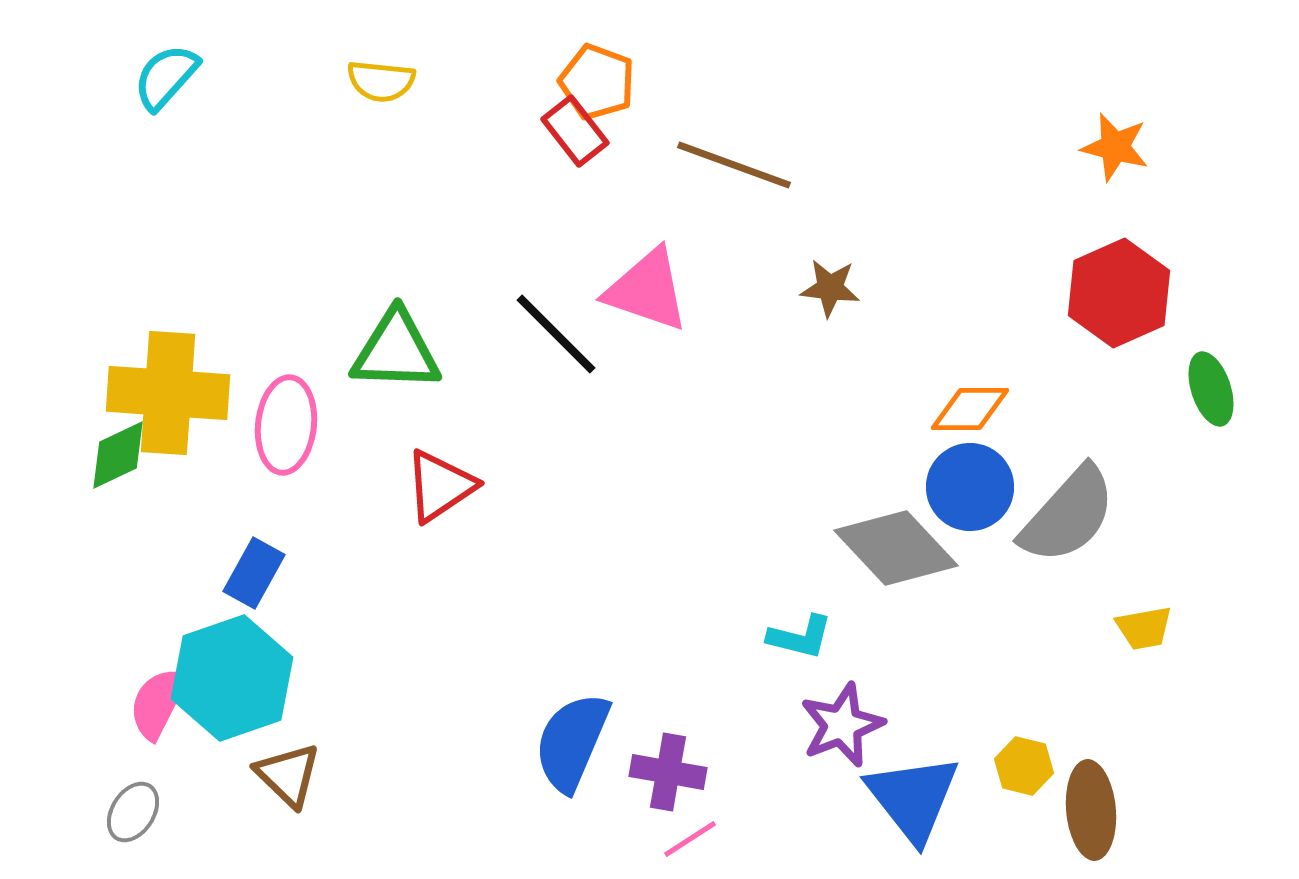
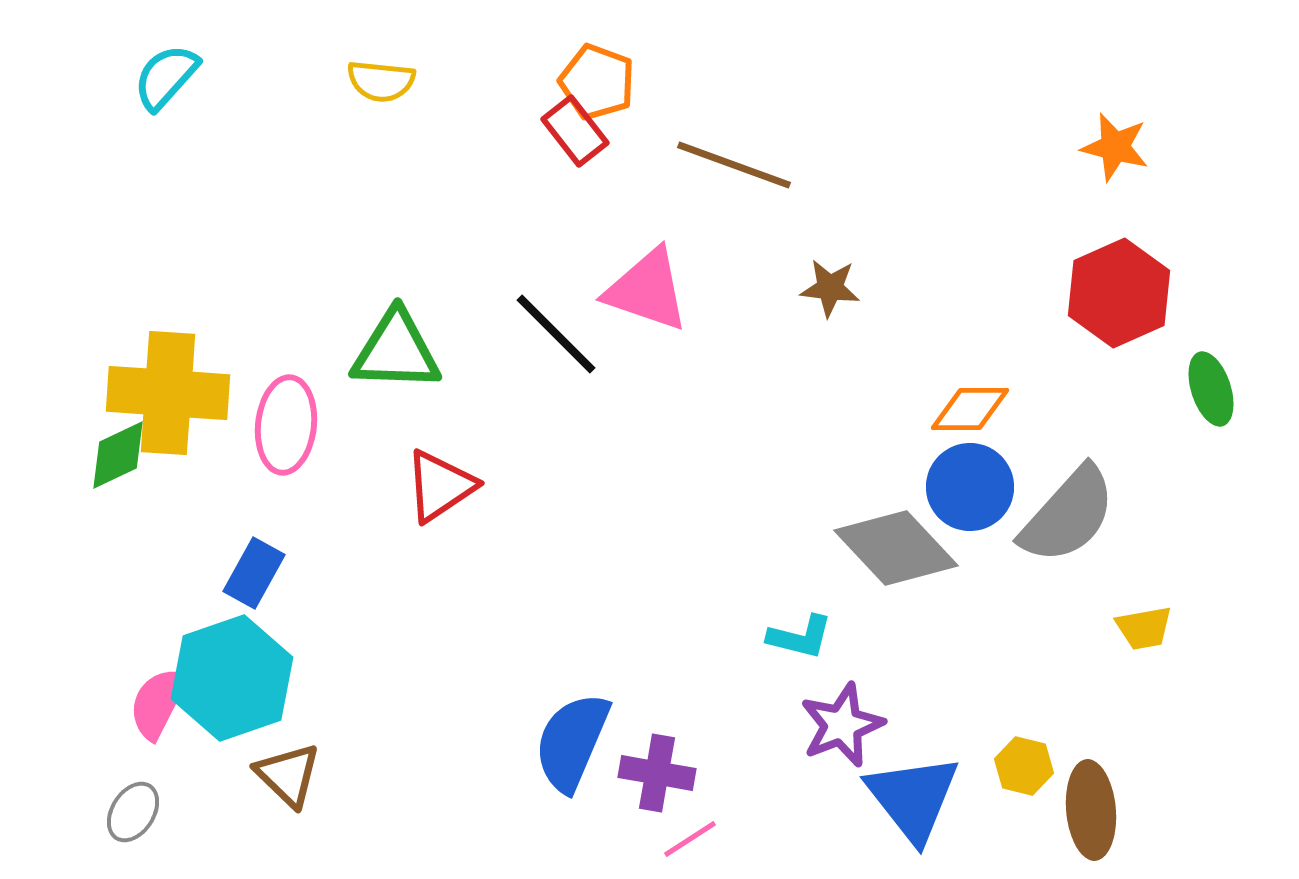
purple cross: moved 11 px left, 1 px down
